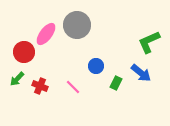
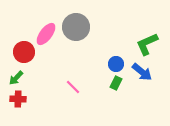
gray circle: moved 1 px left, 2 px down
green L-shape: moved 2 px left, 2 px down
blue circle: moved 20 px right, 2 px up
blue arrow: moved 1 px right, 1 px up
green arrow: moved 1 px left, 1 px up
red cross: moved 22 px left, 13 px down; rotated 21 degrees counterclockwise
